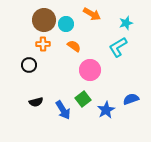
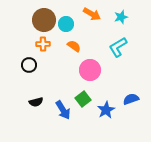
cyan star: moved 5 px left, 6 px up
